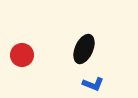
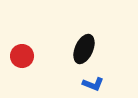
red circle: moved 1 px down
